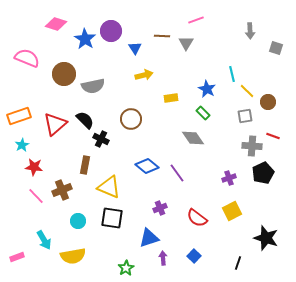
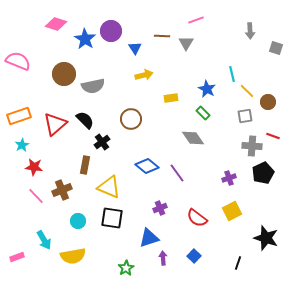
pink semicircle at (27, 58): moved 9 px left, 3 px down
black cross at (101, 139): moved 1 px right, 3 px down; rotated 28 degrees clockwise
